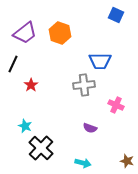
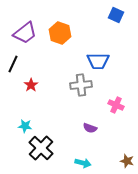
blue trapezoid: moved 2 px left
gray cross: moved 3 px left
cyan star: rotated 16 degrees counterclockwise
